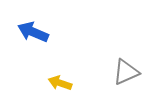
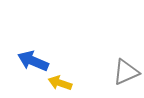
blue arrow: moved 29 px down
